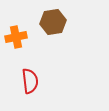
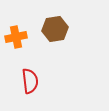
brown hexagon: moved 2 px right, 7 px down
